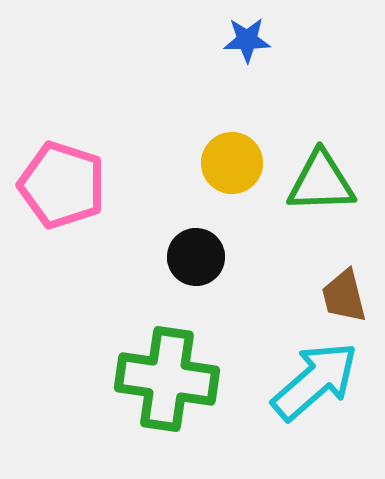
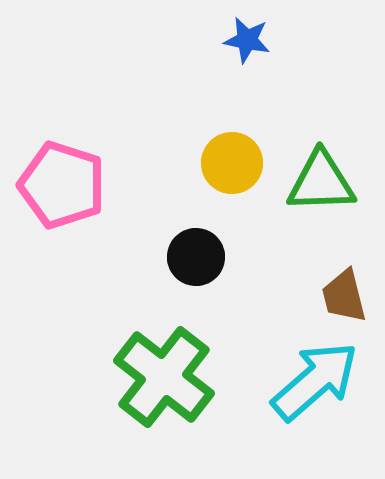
blue star: rotated 12 degrees clockwise
green cross: moved 3 px left, 2 px up; rotated 30 degrees clockwise
